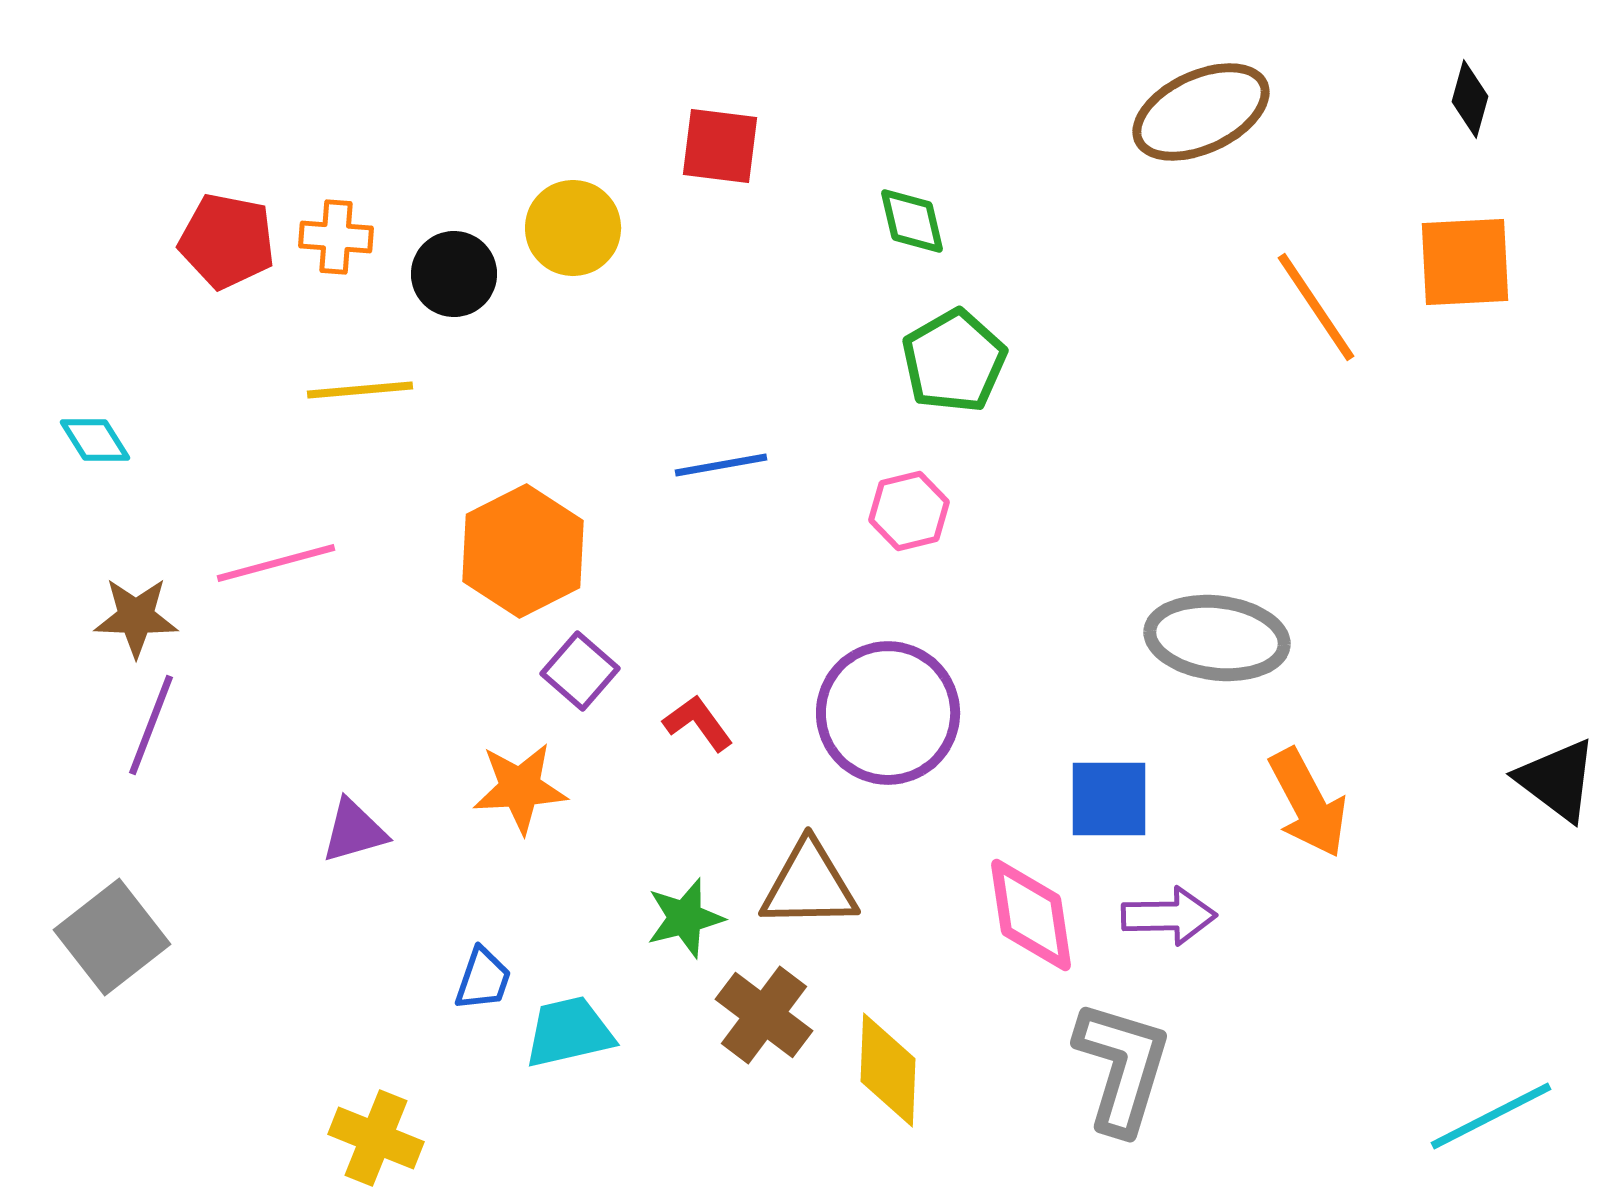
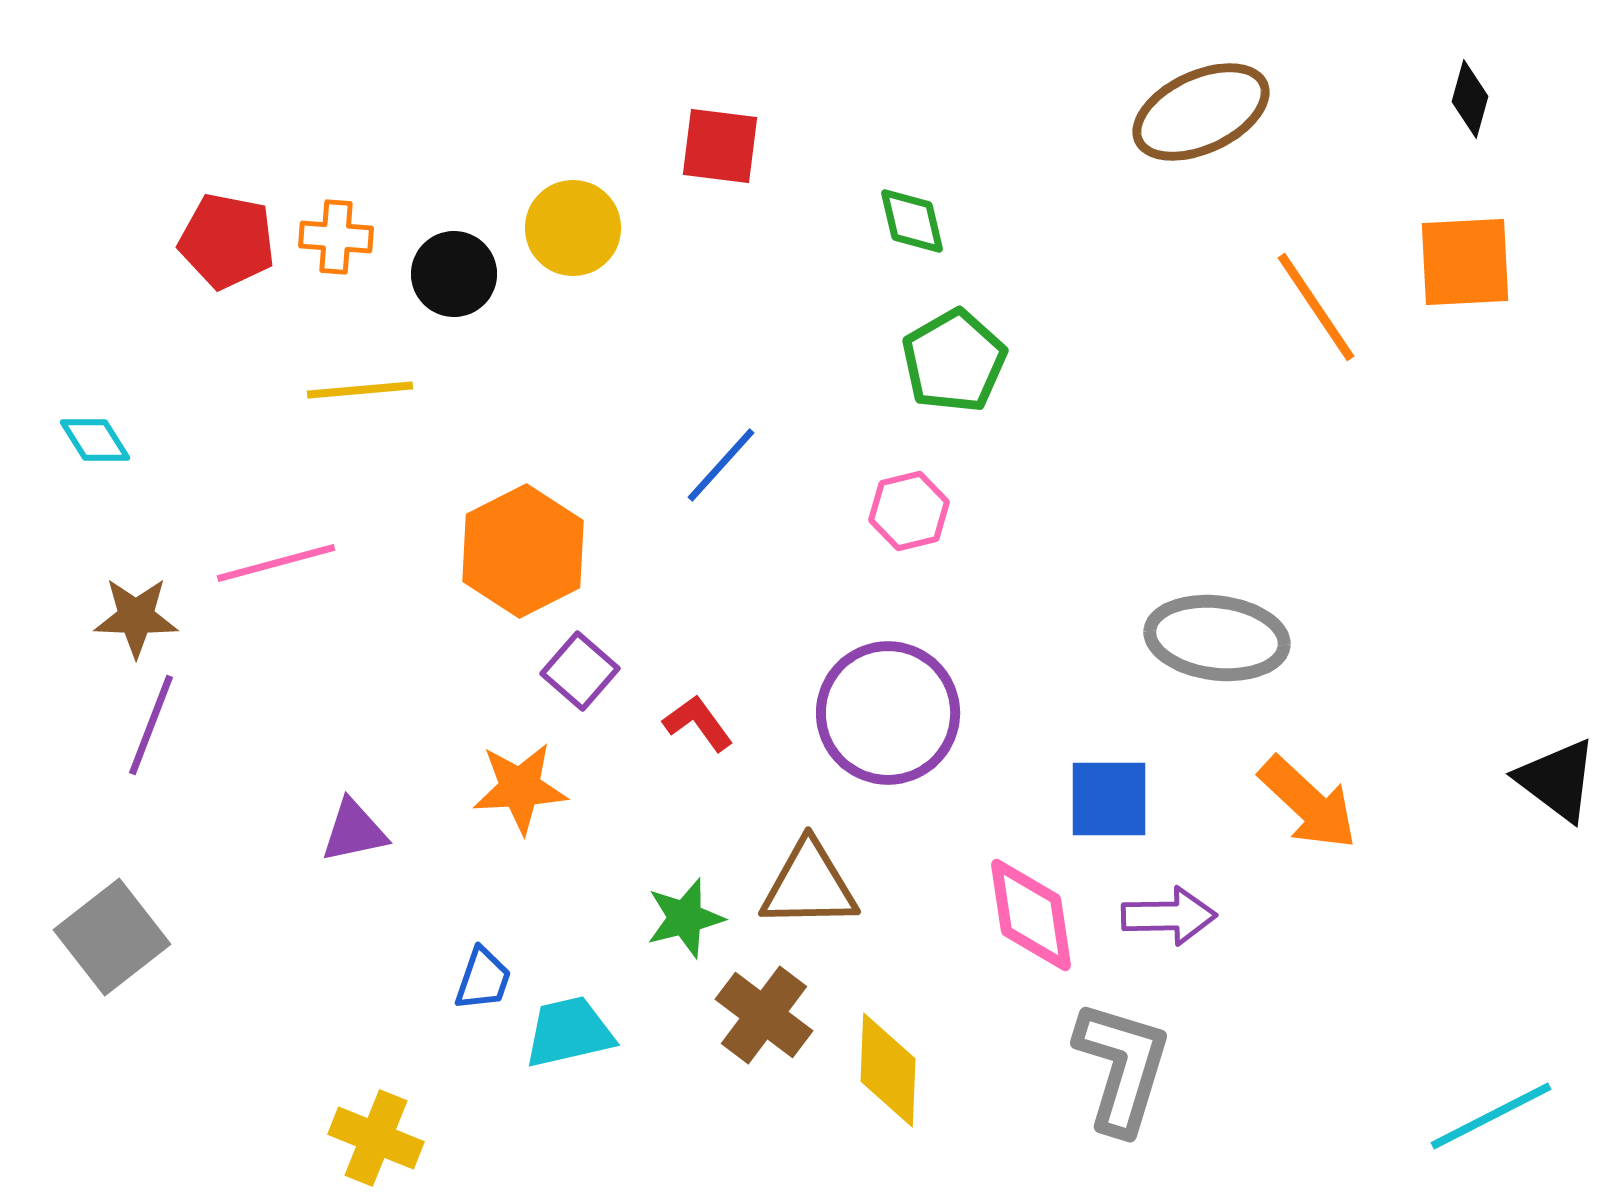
blue line: rotated 38 degrees counterclockwise
orange arrow: rotated 19 degrees counterclockwise
purple triangle: rotated 4 degrees clockwise
